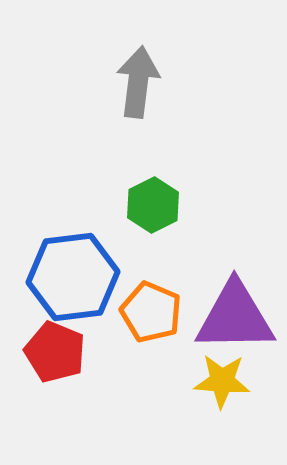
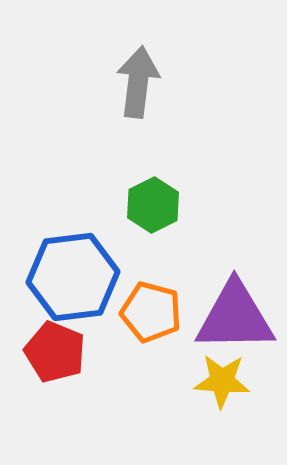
orange pentagon: rotated 8 degrees counterclockwise
